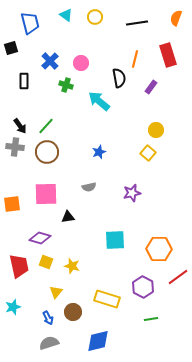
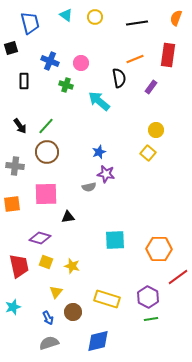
red rectangle at (168, 55): rotated 25 degrees clockwise
orange line at (135, 59): rotated 54 degrees clockwise
blue cross at (50, 61): rotated 24 degrees counterclockwise
gray cross at (15, 147): moved 19 px down
purple star at (132, 193): moved 26 px left, 19 px up; rotated 24 degrees clockwise
purple hexagon at (143, 287): moved 5 px right, 10 px down
